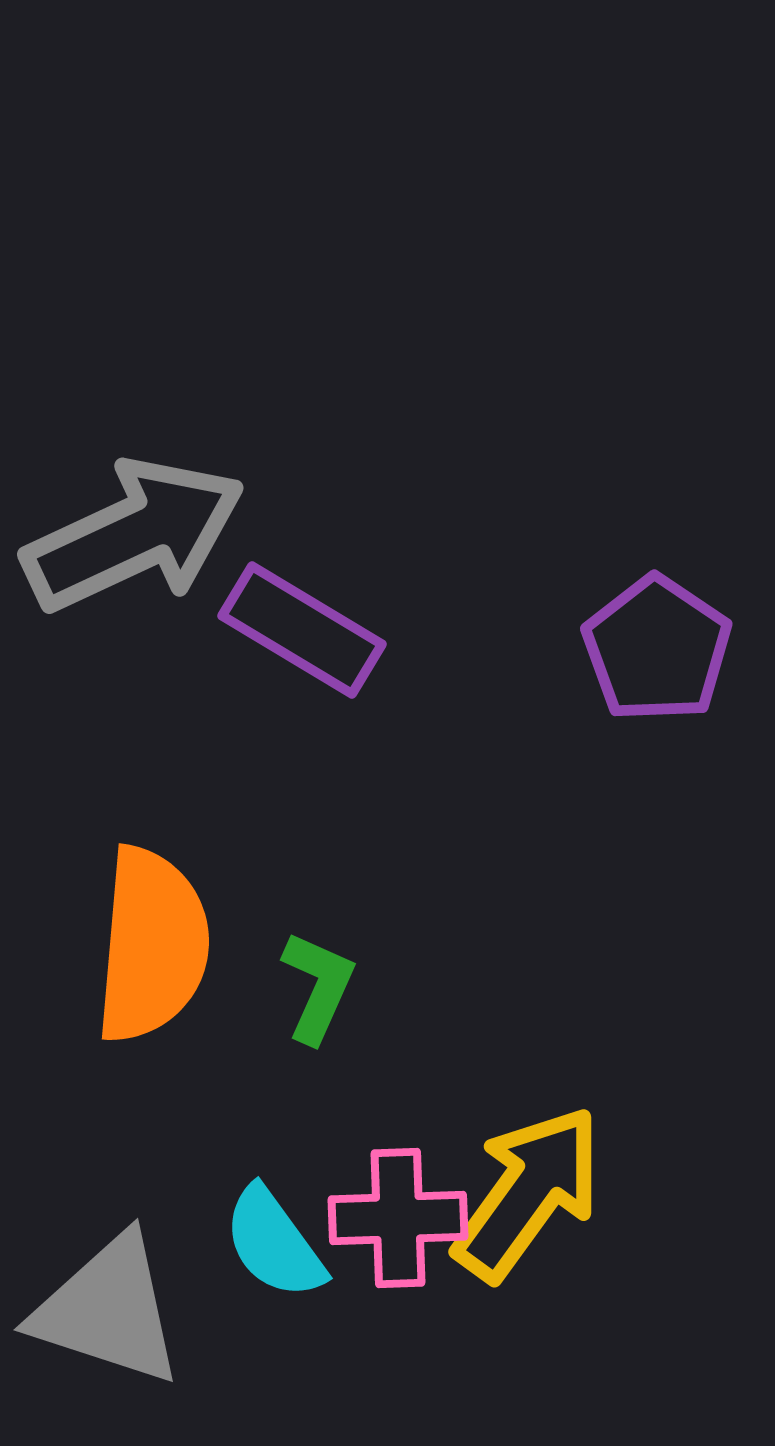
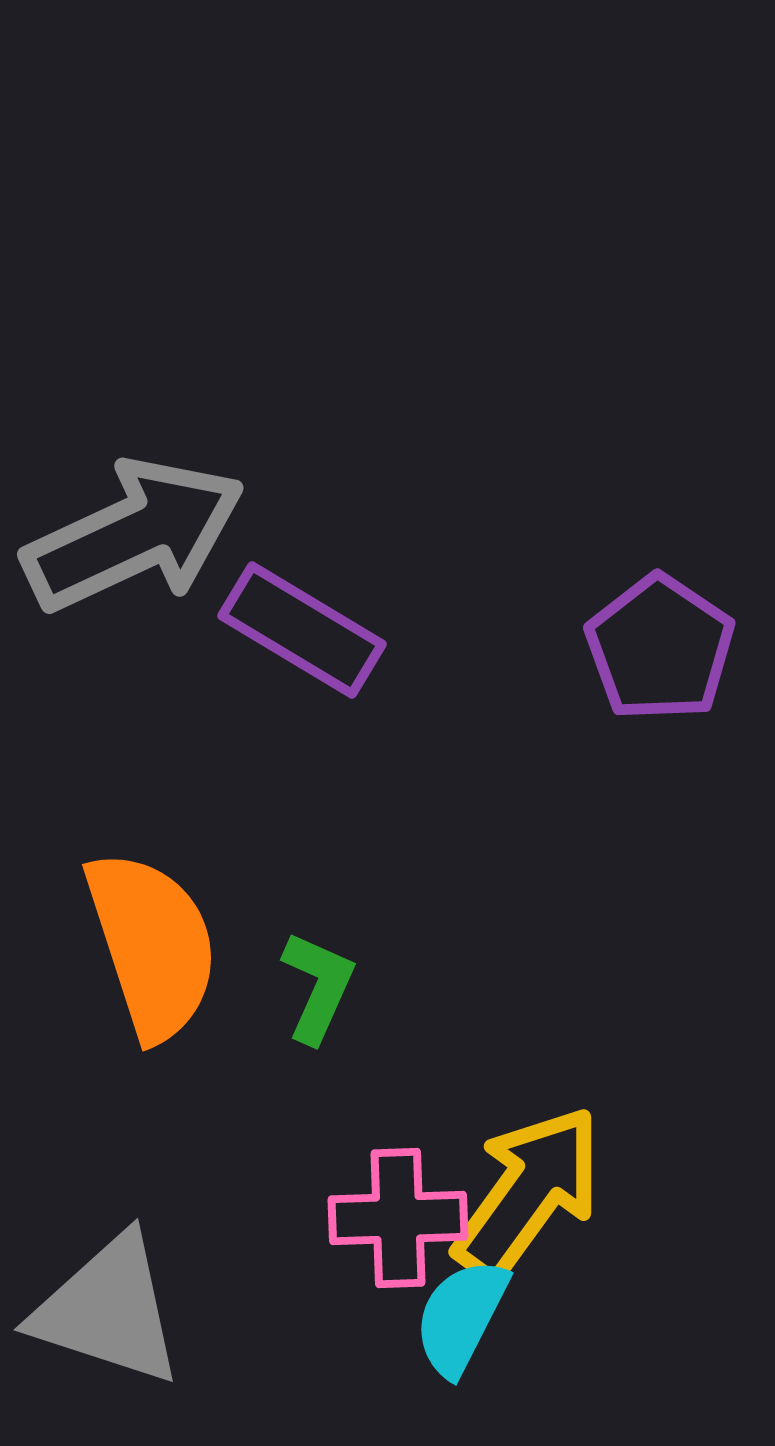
purple pentagon: moved 3 px right, 1 px up
orange semicircle: rotated 23 degrees counterclockwise
cyan semicircle: moved 187 px right, 74 px down; rotated 63 degrees clockwise
